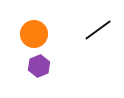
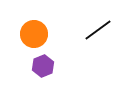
purple hexagon: moved 4 px right
